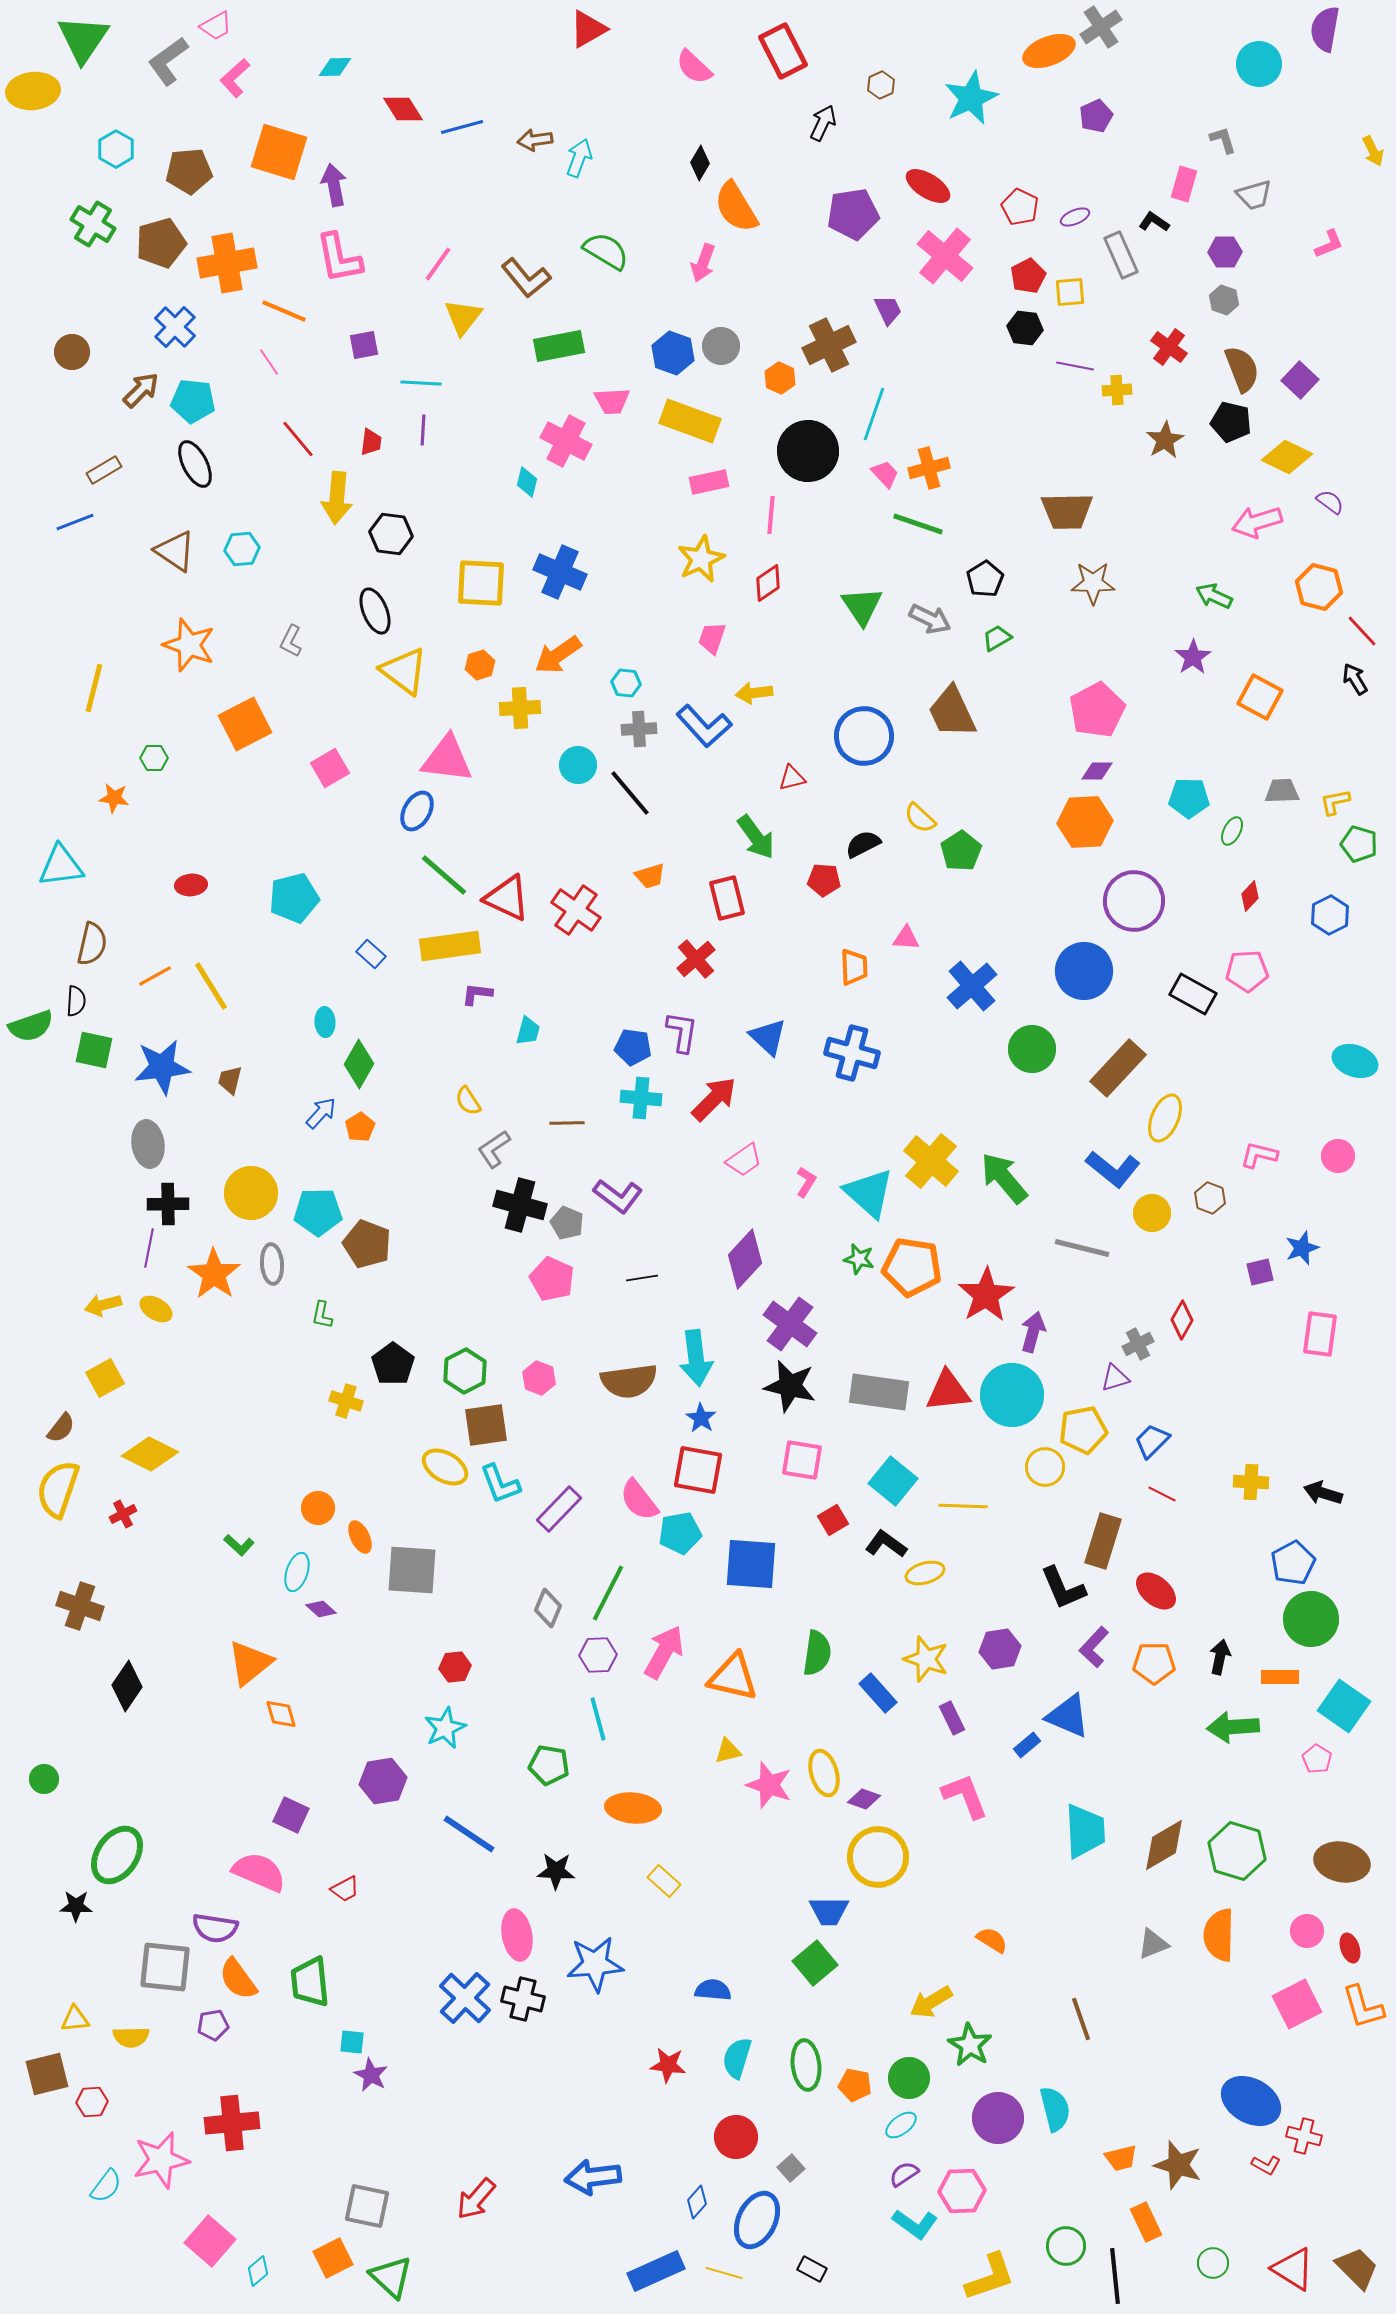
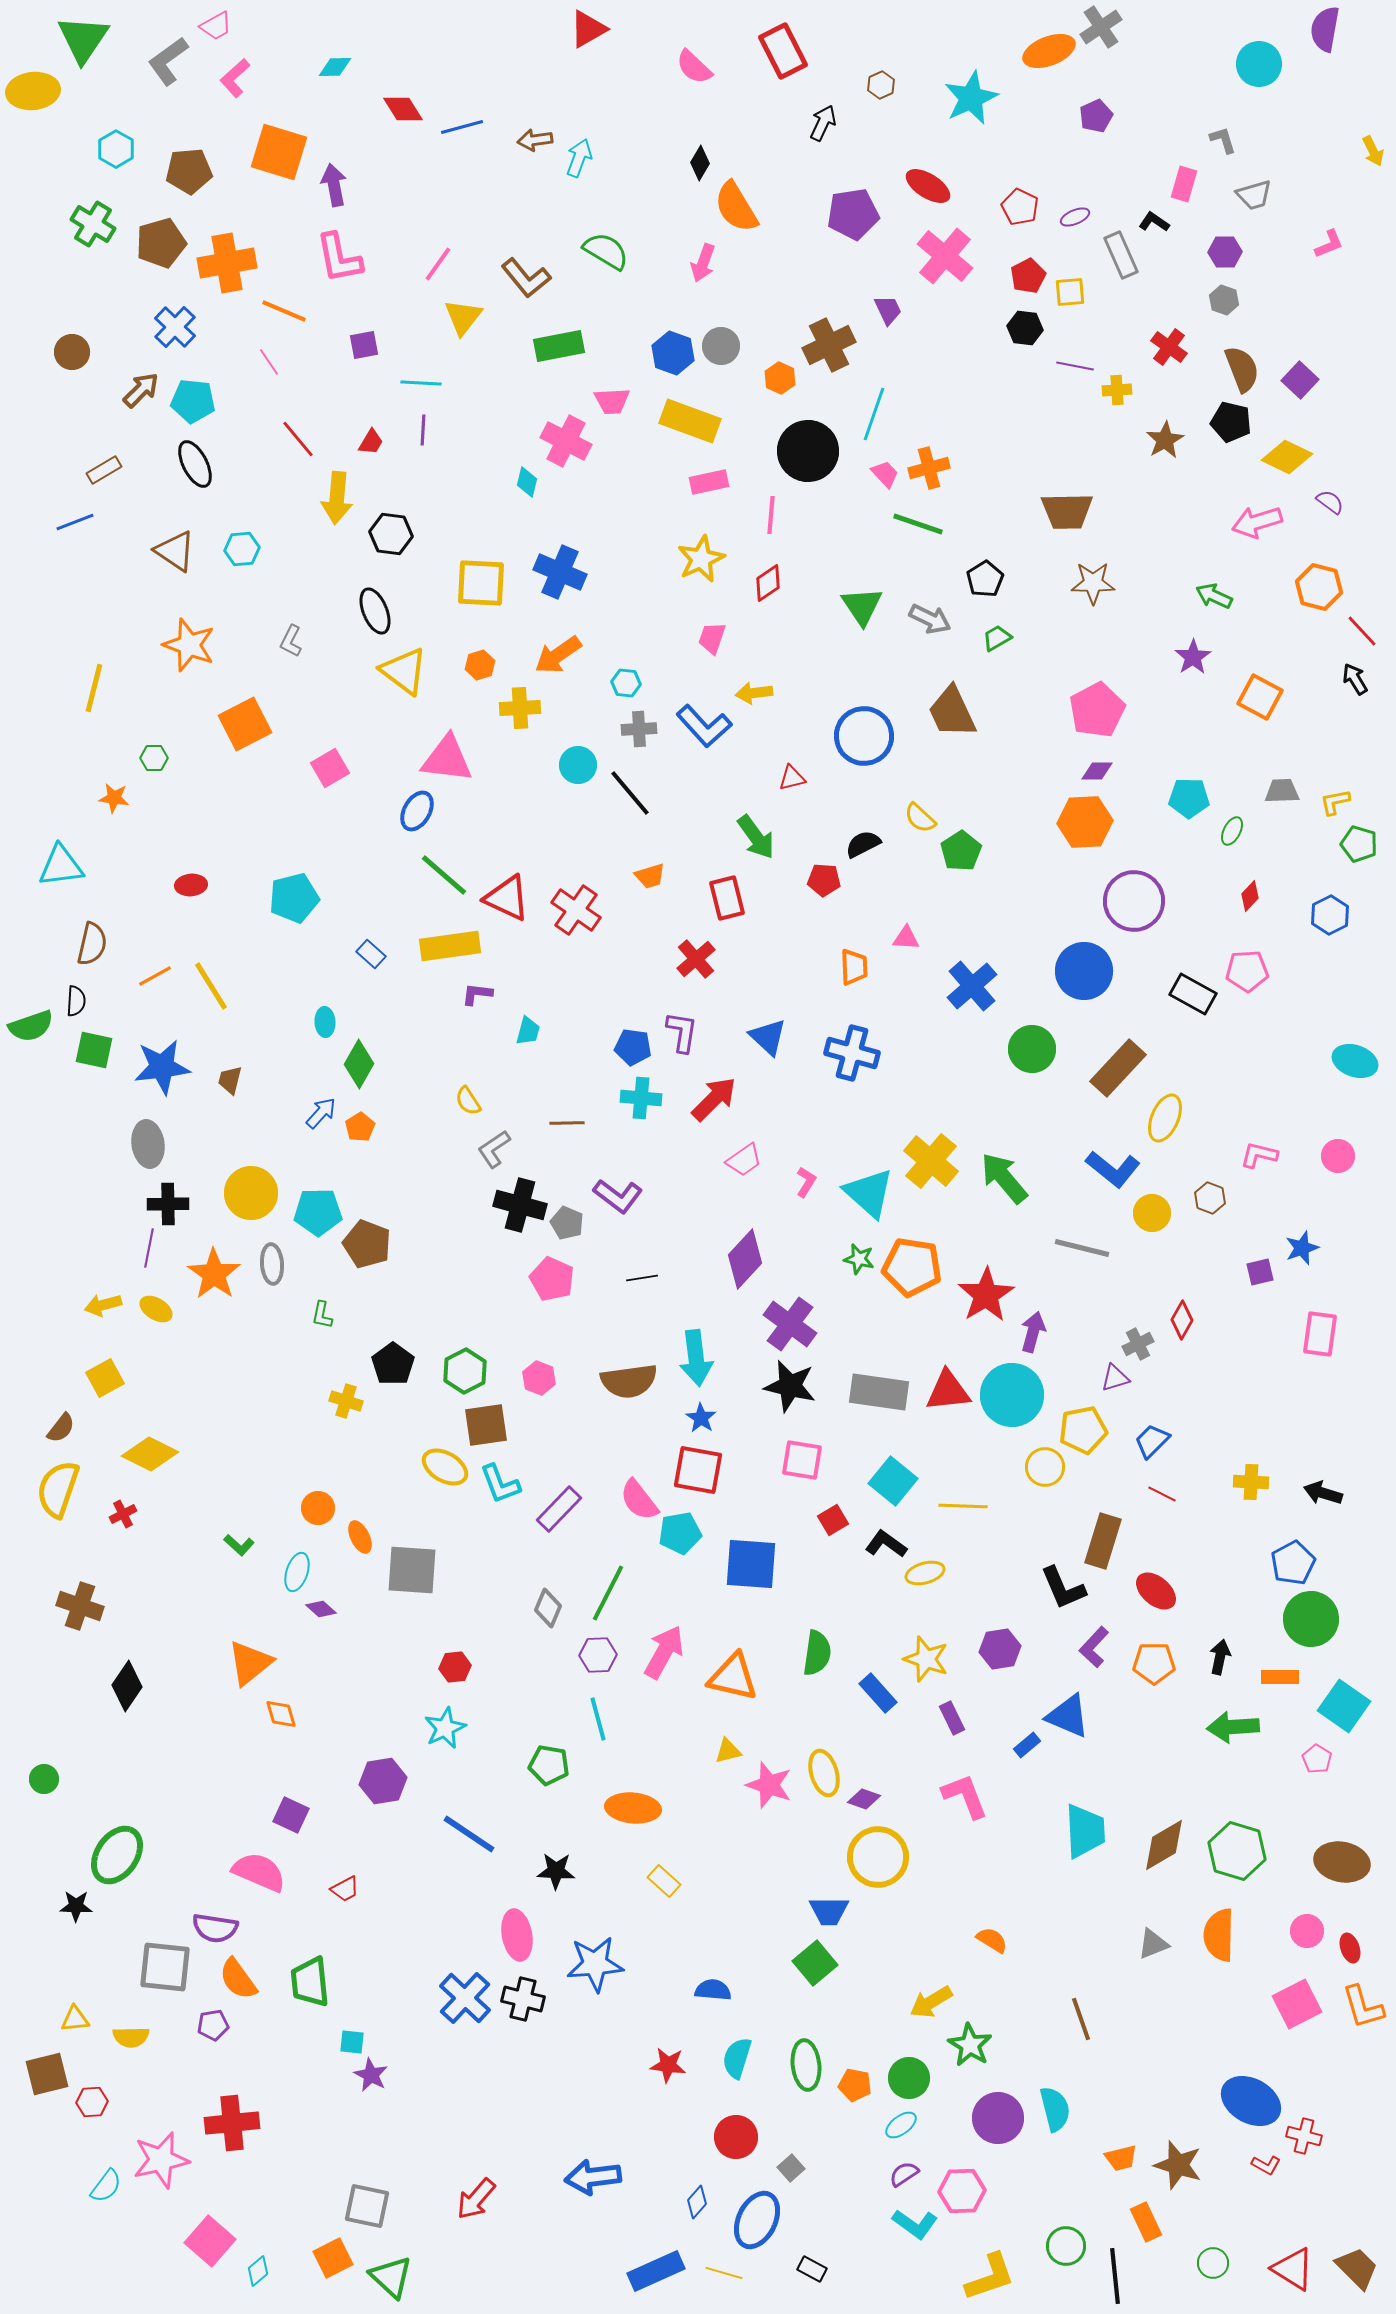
red trapezoid at (371, 442): rotated 24 degrees clockwise
